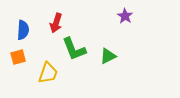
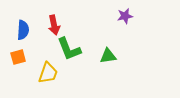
purple star: rotated 28 degrees clockwise
red arrow: moved 2 px left, 2 px down; rotated 30 degrees counterclockwise
green L-shape: moved 5 px left
green triangle: rotated 18 degrees clockwise
